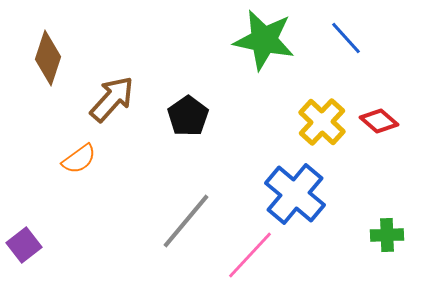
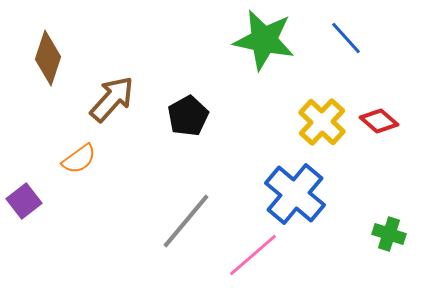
black pentagon: rotated 6 degrees clockwise
green cross: moved 2 px right, 1 px up; rotated 20 degrees clockwise
purple square: moved 44 px up
pink line: moved 3 px right; rotated 6 degrees clockwise
